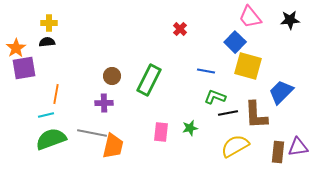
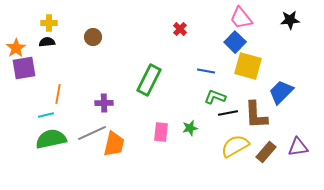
pink trapezoid: moved 9 px left, 1 px down
brown circle: moved 19 px left, 39 px up
orange line: moved 2 px right
gray line: rotated 36 degrees counterclockwise
green semicircle: rotated 8 degrees clockwise
orange trapezoid: moved 1 px right, 2 px up
brown rectangle: moved 12 px left; rotated 35 degrees clockwise
